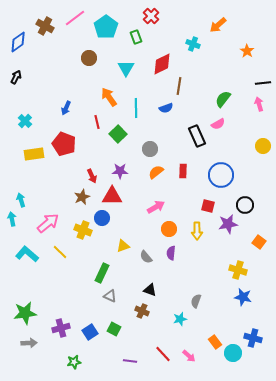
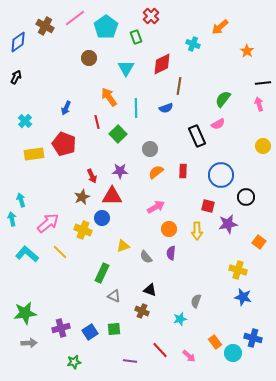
orange arrow at (218, 25): moved 2 px right, 2 px down
black circle at (245, 205): moved 1 px right, 8 px up
gray triangle at (110, 296): moved 4 px right
green square at (114, 329): rotated 32 degrees counterclockwise
red line at (163, 354): moved 3 px left, 4 px up
